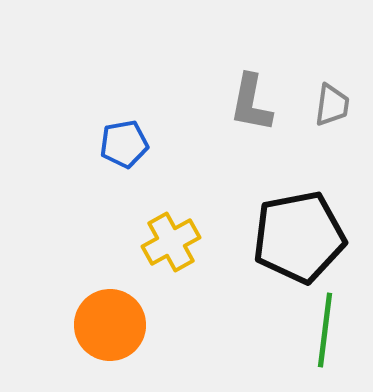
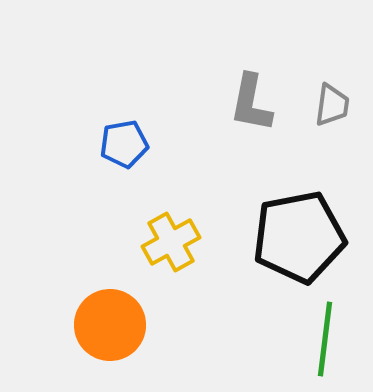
green line: moved 9 px down
